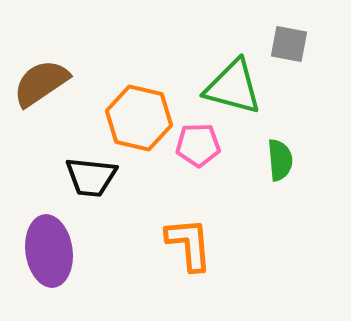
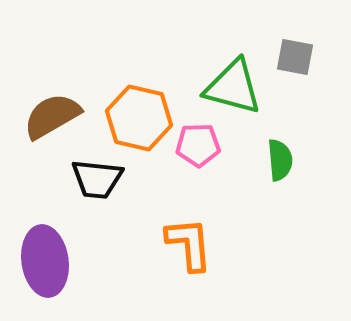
gray square: moved 6 px right, 13 px down
brown semicircle: moved 11 px right, 33 px down; rotated 4 degrees clockwise
black trapezoid: moved 6 px right, 2 px down
purple ellipse: moved 4 px left, 10 px down
